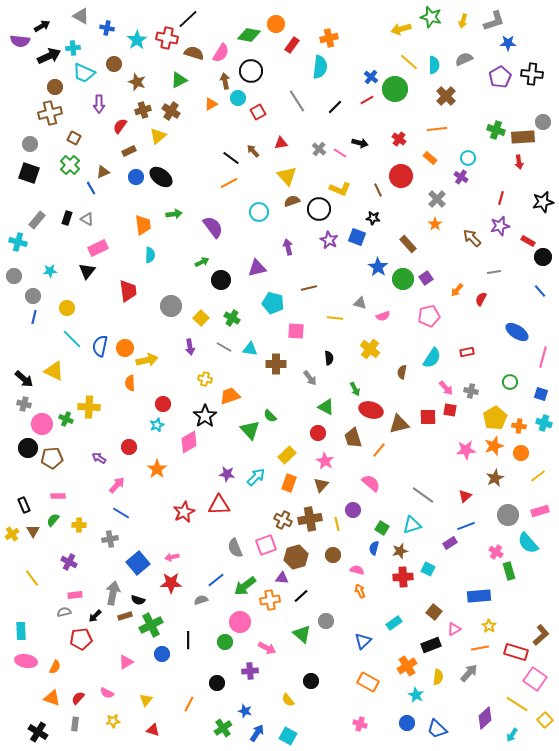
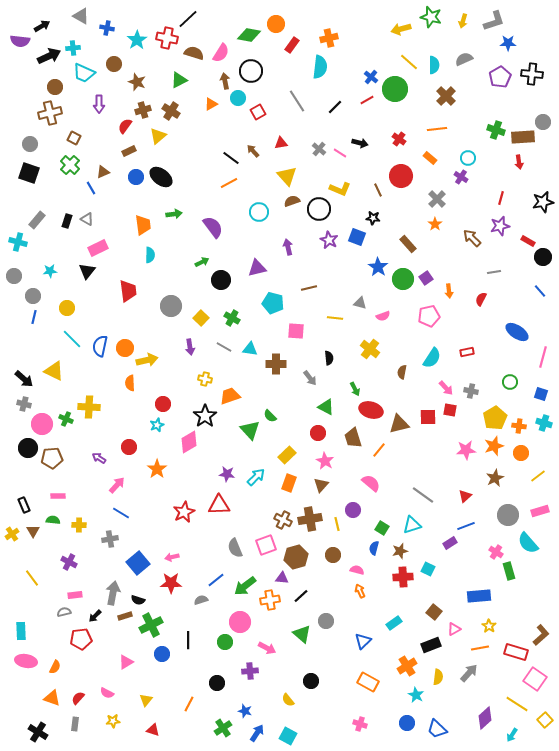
red semicircle at (120, 126): moved 5 px right
black rectangle at (67, 218): moved 3 px down
orange arrow at (457, 290): moved 8 px left, 1 px down; rotated 48 degrees counterclockwise
green semicircle at (53, 520): rotated 56 degrees clockwise
